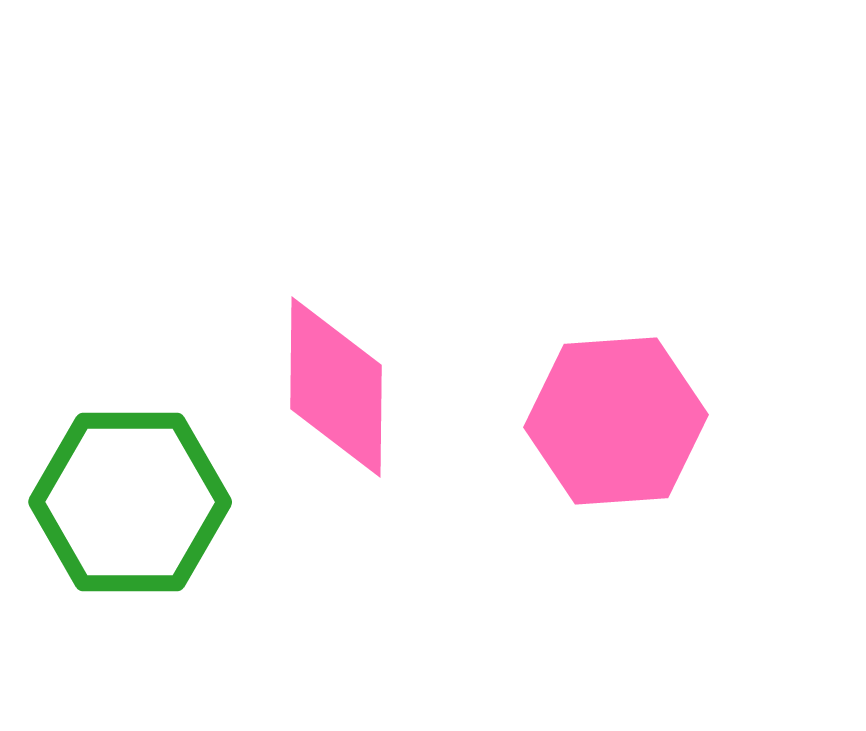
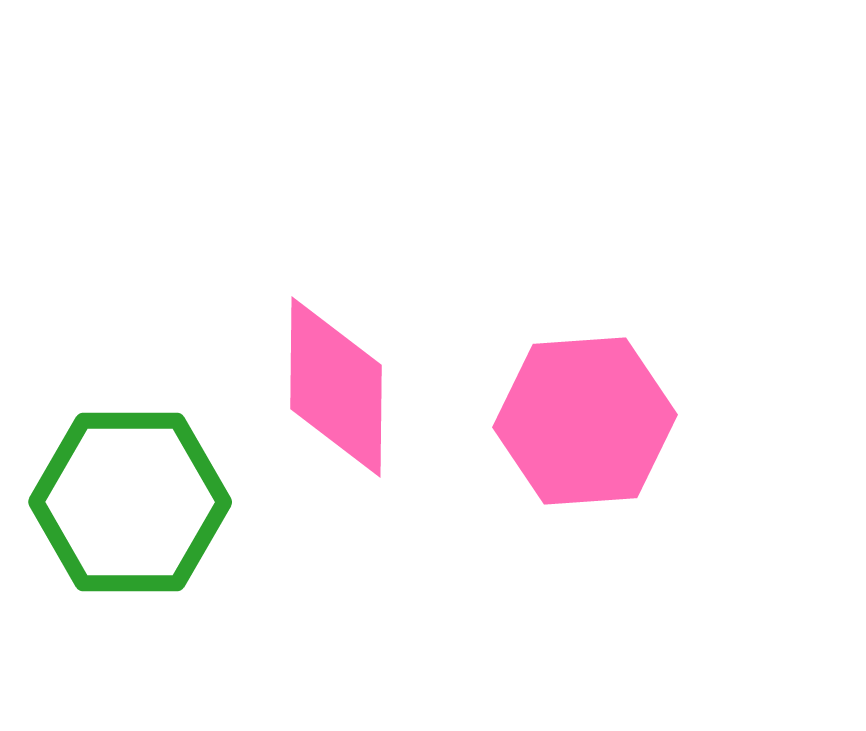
pink hexagon: moved 31 px left
